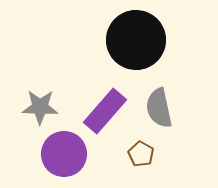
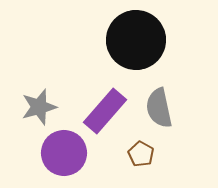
gray star: moved 1 px left; rotated 18 degrees counterclockwise
purple circle: moved 1 px up
